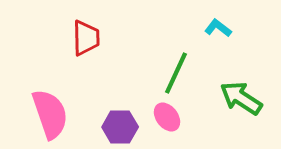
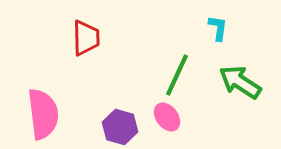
cyan L-shape: rotated 60 degrees clockwise
green line: moved 1 px right, 2 px down
green arrow: moved 1 px left, 16 px up
pink semicircle: moved 7 px left; rotated 12 degrees clockwise
purple hexagon: rotated 16 degrees clockwise
